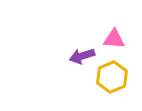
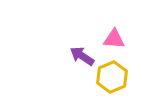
purple arrow: rotated 50 degrees clockwise
